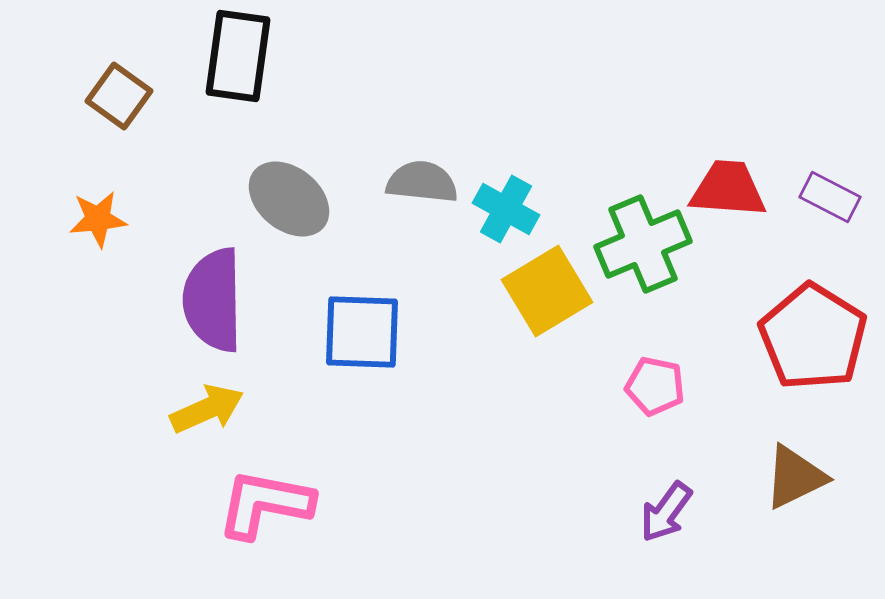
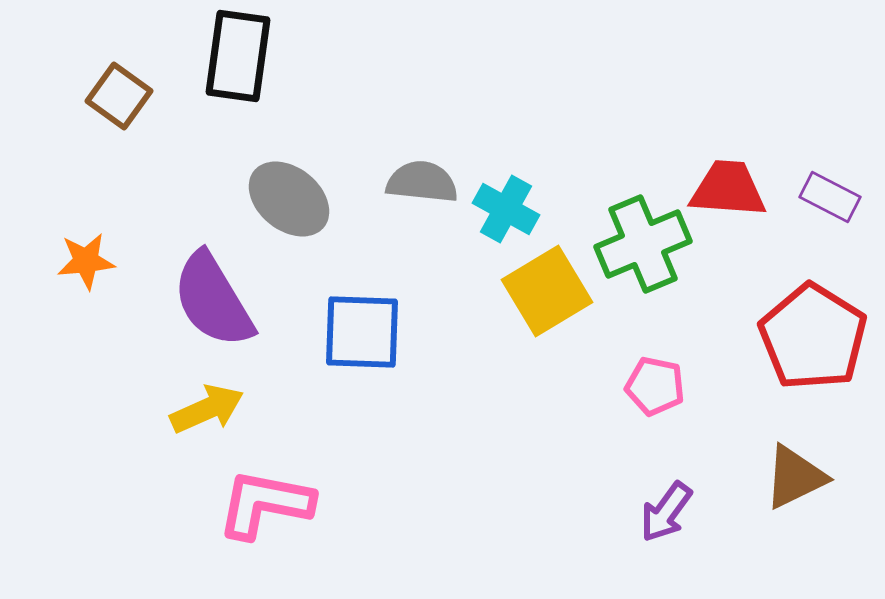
orange star: moved 12 px left, 42 px down
purple semicircle: rotated 30 degrees counterclockwise
